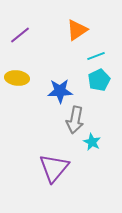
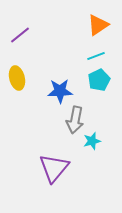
orange triangle: moved 21 px right, 5 px up
yellow ellipse: rotated 70 degrees clockwise
cyan star: moved 1 px up; rotated 30 degrees clockwise
